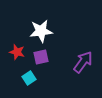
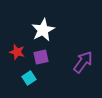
white star: moved 2 px right, 1 px up; rotated 20 degrees counterclockwise
